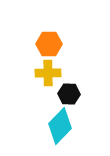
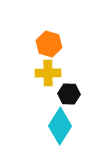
orange hexagon: rotated 15 degrees clockwise
cyan diamond: rotated 12 degrees counterclockwise
